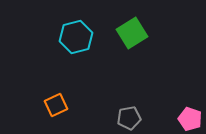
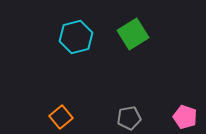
green square: moved 1 px right, 1 px down
orange square: moved 5 px right, 12 px down; rotated 15 degrees counterclockwise
pink pentagon: moved 5 px left, 2 px up
